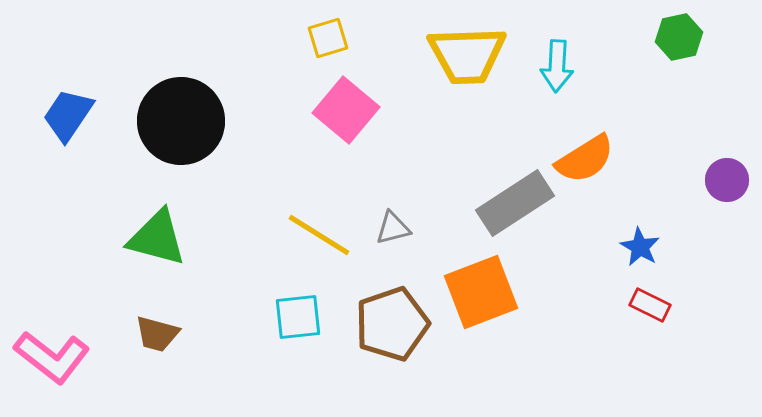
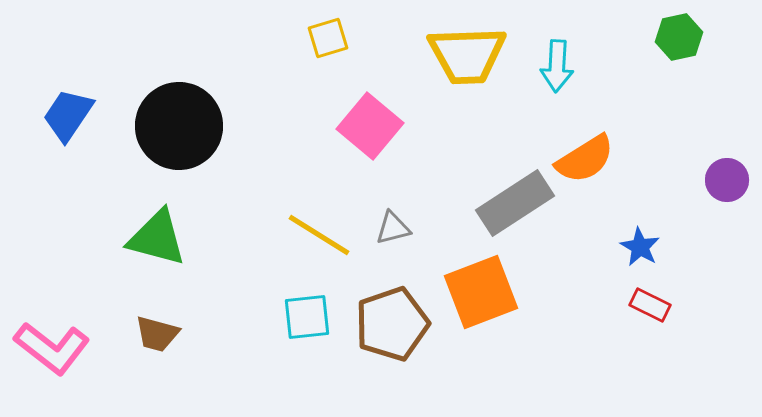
pink square: moved 24 px right, 16 px down
black circle: moved 2 px left, 5 px down
cyan square: moved 9 px right
pink L-shape: moved 9 px up
